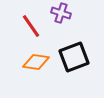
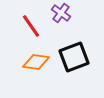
purple cross: rotated 18 degrees clockwise
